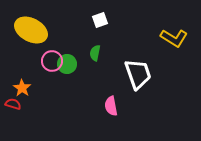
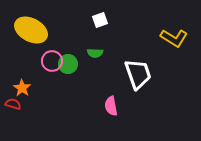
green semicircle: rotated 98 degrees counterclockwise
green circle: moved 1 px right
